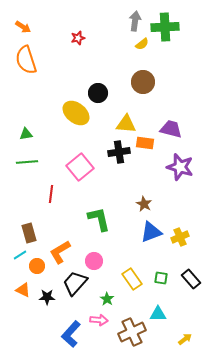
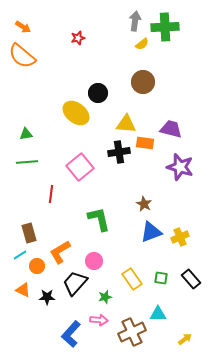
orange semicircle: moved 4 px left, 4 px up; rotated 32 degrees counterclockwise
green star: moved 2 px left, 2 px up; rotated 24 degrees clockwise
